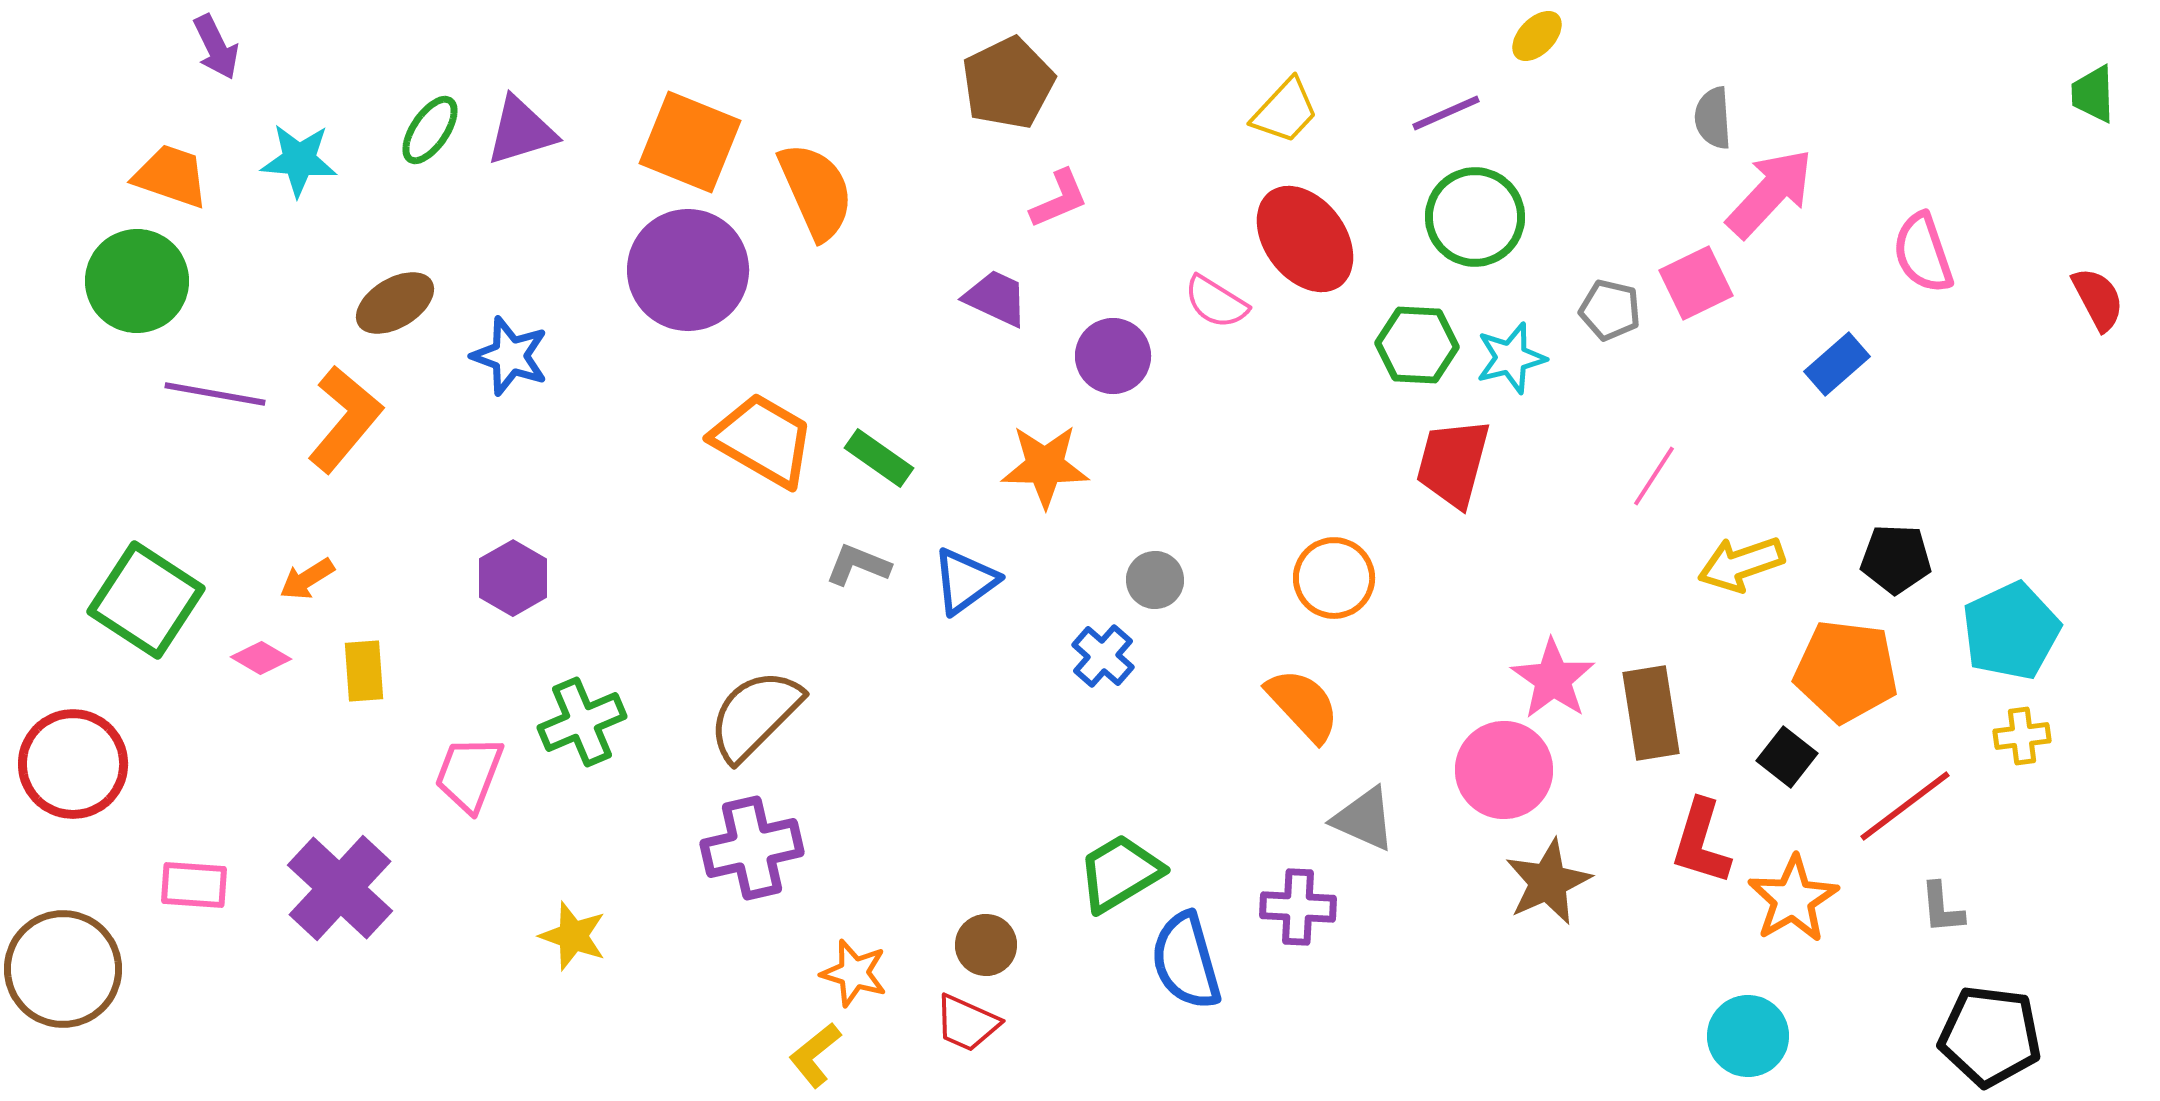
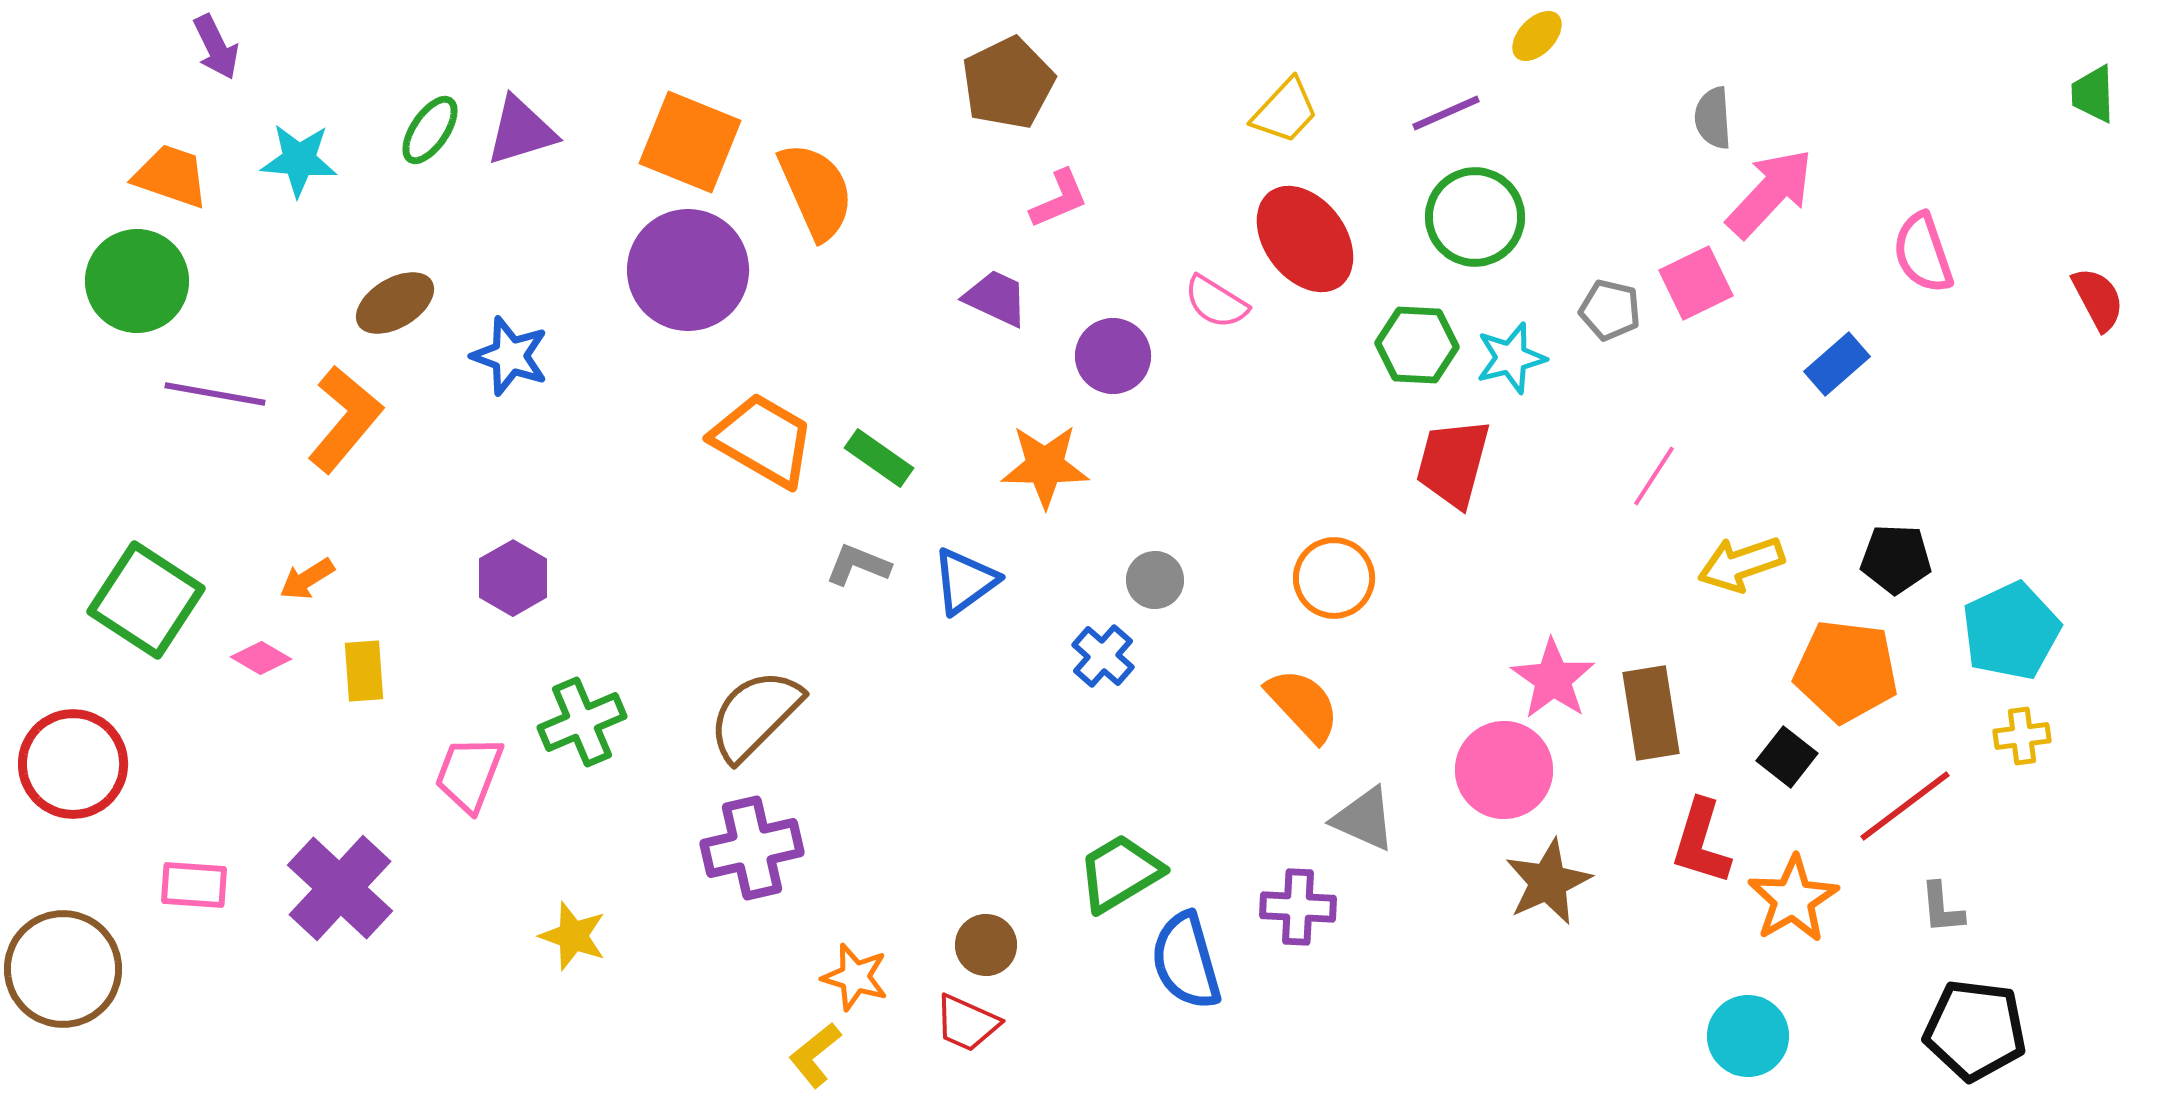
orange star at (854, 973): moved 1 px right, 4 px down
black pentagon at (1990, 1036): moved 15 px left, 6 px up
